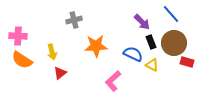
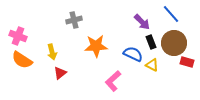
pink cross: rotated 18 degrees clockwise
